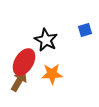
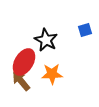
brown arrow: moved 2 px right; rotated 70 degrees counterclockwise
